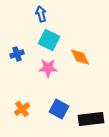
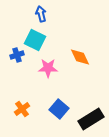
cyan square: moved 14 px left
blue cross: moved 1 px down
blue square: rotated 12 degrees clockwise
black rectangle: rotated 25 degrees counterclockwise
